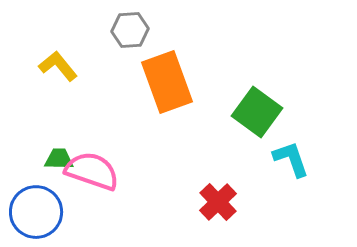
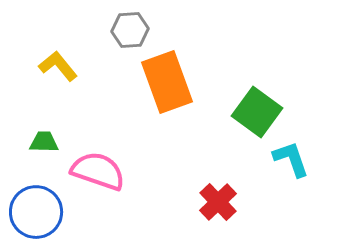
green trapezoid: moved 15 px left, 17 px up
pink semicircle: moved 6 px right
